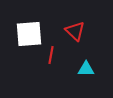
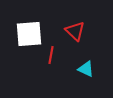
cyan triangle: rotated 24 degrees clockwise
